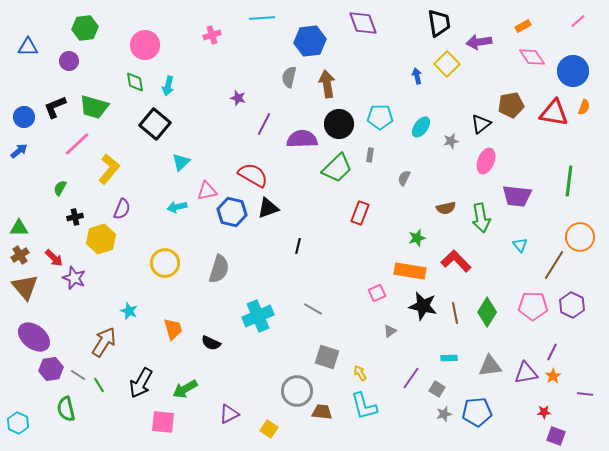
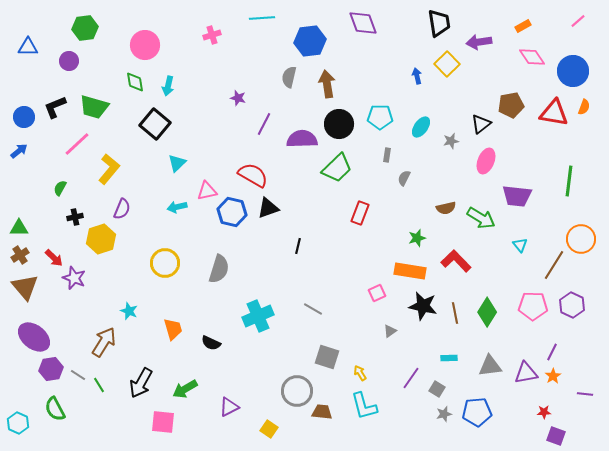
gray rectangle at (370, 155): moved 17 px right
cyan triangle at (181, 162): moved 4 px left, 1 px down
green arrow at (481, 218): rotated 48 degrees counterclockwise
orange circle at (580, 237): moved 1 px right, 2 px down
green semicircle at (66, 409): moved 11 px left; rotated 15 degrees counterclockwise
purple triangle at (229, 414): moved 7 px up
